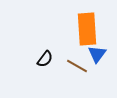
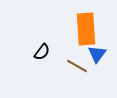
orange rectangle: moved 1 px left
black semicircle: moved 3 px left, 7 px up
